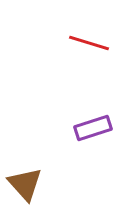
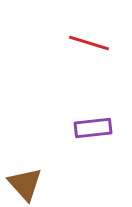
purple rectangle: rotated 12 degrees clockwise
